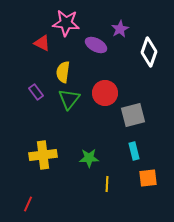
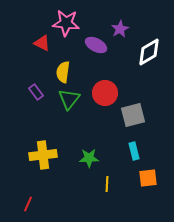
white diamond: rotated 40 degrees clockwise
